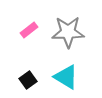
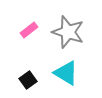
gray star: rotated 20 degrees clockwise
cyan triangle: moved 4 px up
